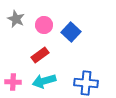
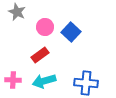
gray star: moved 1 px right, 7 px up
pink circle: moved 1 px right, 2 px down
pink cross: moved 2 px up
